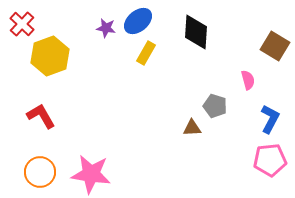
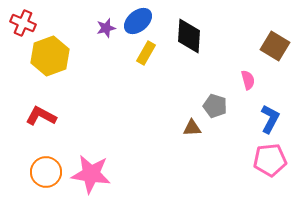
red cross: moved 1 px right, 1 px up; rotated 20 degrees counterclockwise
purple star: rotated 24 degrees counterclockwise
black diamond: moved 7 px left, 4 px down
red L-shape: rotated 32 degrees counterclockwise
orange circle: moved 6 px right
